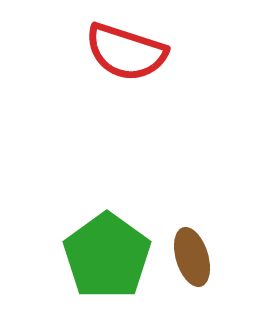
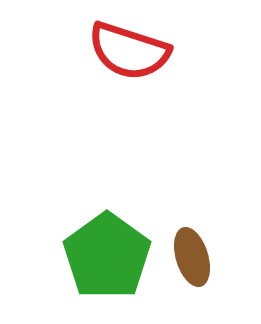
red semicircle: moved 3 px right, 1 px up
